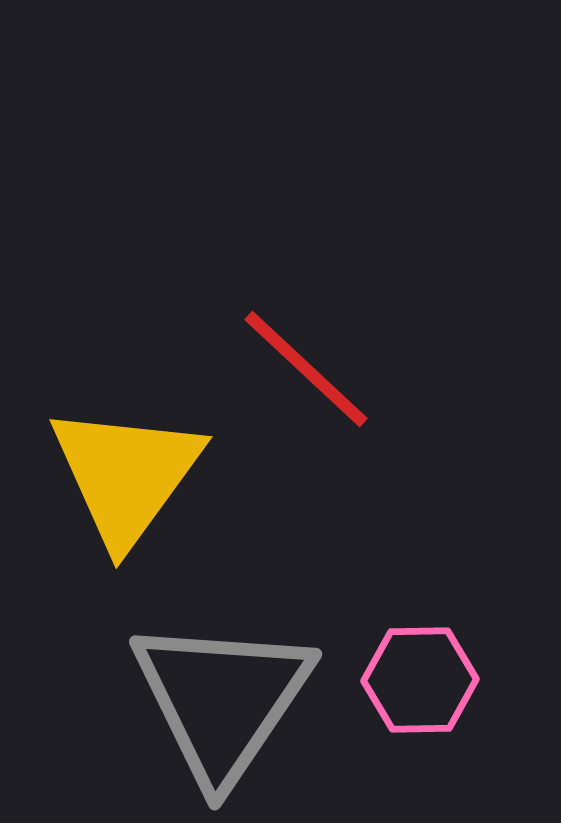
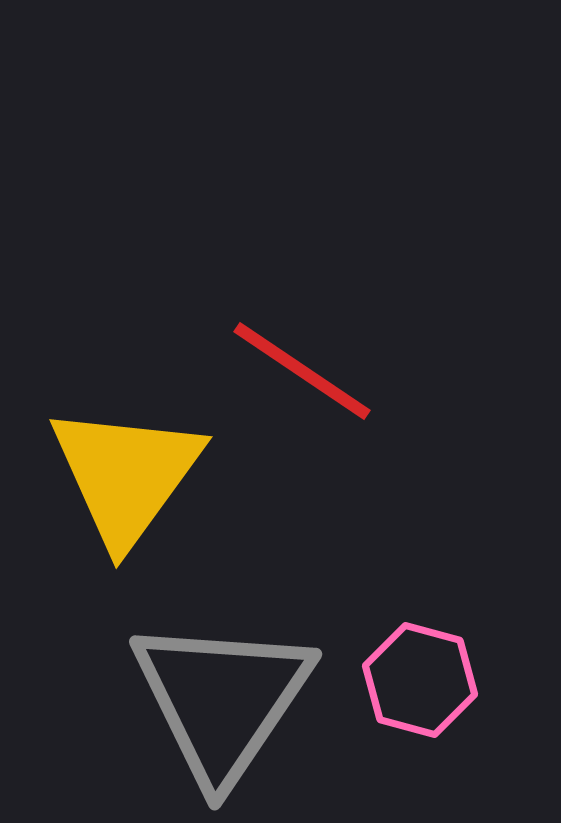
red line: moved 4 px left, 2 px down; rotated 9 degrees counterclockwise
pink hexagon: rotated 16 degrees clockwise
